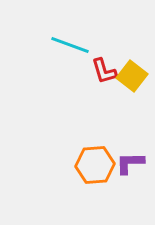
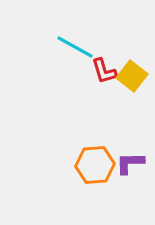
cyan line: moved 5 px right, 2 px down; rotated 9 degrees clockwise
